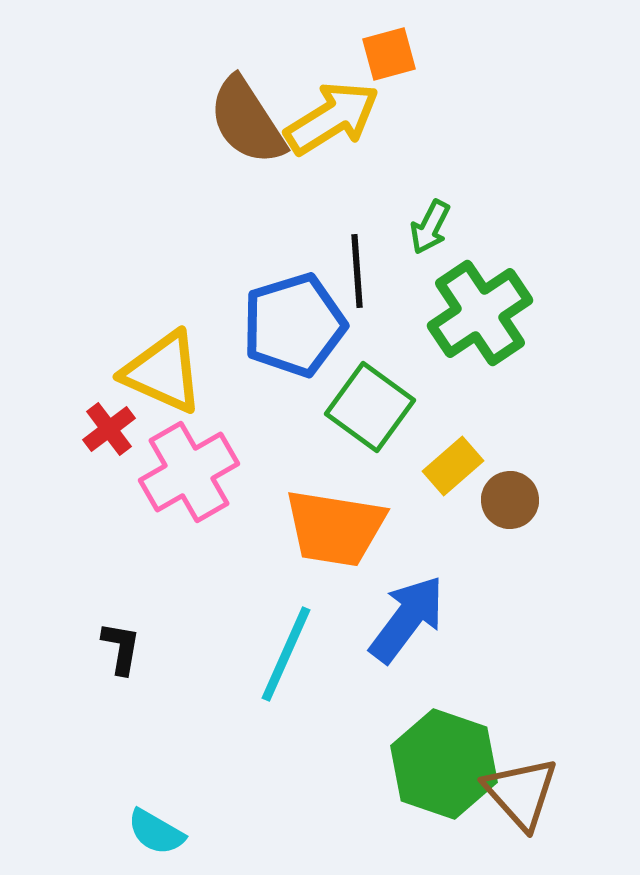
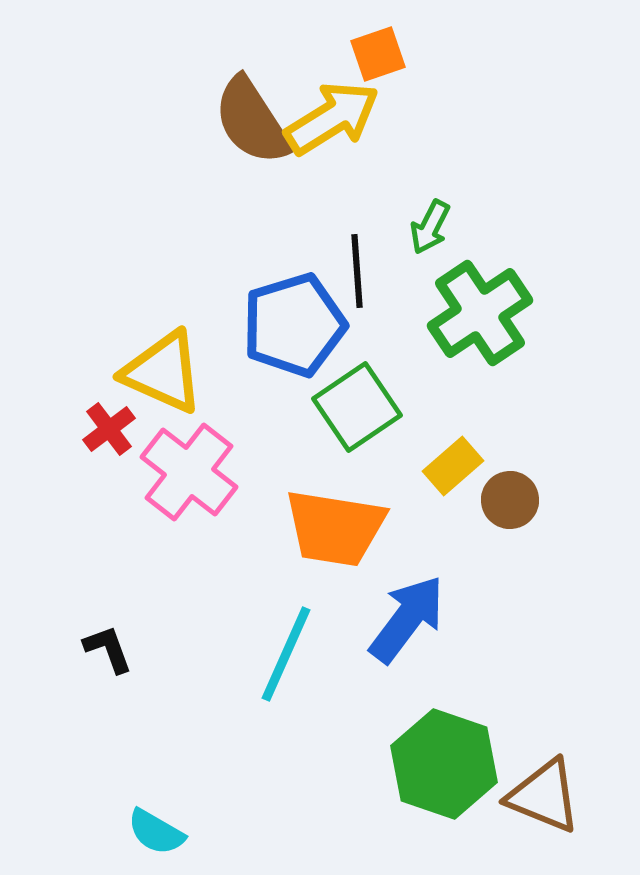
orange square: moved 11 px left; rotated 4 degrees counterclockwise
brown semicircle: moved 5 px right
green square: moved 13 px left; rotated 20 degrees clockwise
pink cross: rotated 22 degrees counterclockwise
black L-shape: moved 13 px left, 1 px down; rotated 30 degrees counterclockwise
brown triangle: moved 23 px right, 3 px down; rotated 26 degrees counterclockwise
